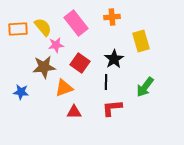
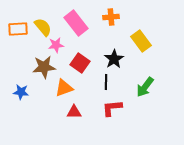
orange cross: moved 1 px left
yellow rectangle: rotated 20 degrees counterclockwise
